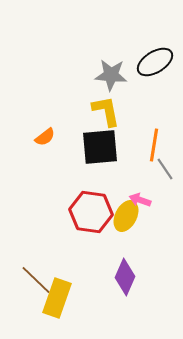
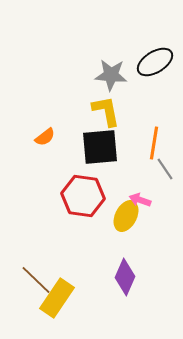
orange line: moved 2 px up
red hexagon: moved 8 px left, 16 px up
yellow rectangle: rotated 15 degrees clockwise
